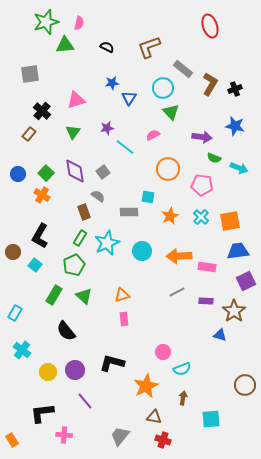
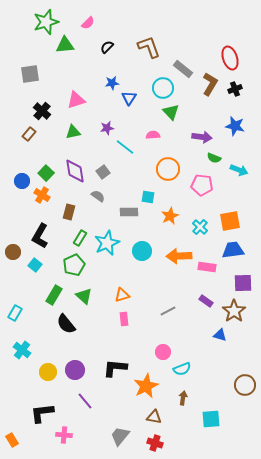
pink semicircle at (79, 23): moved 9 px right; rotated 32 degrees clockwise
red ellipse at (210, 26): moved 20 px right, 32 px down
black semicircle at (107, 47): rotated 72 degrees counterclockwise
brown L-shape at (149, 47): rotated 90 degrees clockwise
green triangle at (73, 132): rotated 42 degrees clockwise
pink semicircle at (153, 135): rotated 24 degrees clockwise
cyan arrow at (239, 168): moved 2 px down
blue circle at (18, 174): moved 4 px right, 7 px down
brown rectangle at (84, 212): moved 15 px left; rotated 35 degrees clockwise
cyan cross at (201, 217): moved 1 px left, 10 px down
blue trapezoid at (238, 251): moved 5 px left, 1 px up
purple square at (246, 281): moved 3 px left, 2 px down; rotated 24 degrees clockwise
gray line at (177, 292): moved 9 px left, 19 px down
purple rectangle at (206, 301): rotated 32 degrees clockwise
black semicircle at (66, 331): moved 7 px up
black L-shape at (112, 363): moved 3 px right, 5 px down; rotated 10 degrees counterclockwise
red cross at (163, 440): moved 8 px left, 3 px down
